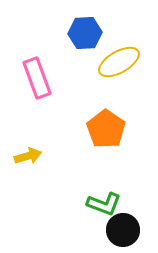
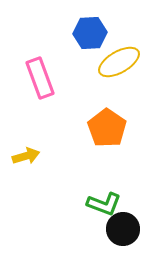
blue hexagon: moved 5 px right
pink rectangle: moved 3 px right
orange pentagon: moved 1 px right, 1 px up
yellow arrow: moved 2 px left
black circle: moved 1 px up
